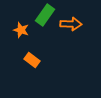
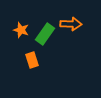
green rectangle: moved 19 px down
orange rectangle: rotated 35 degrees clockwise
